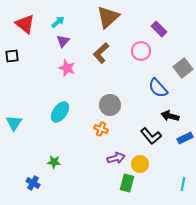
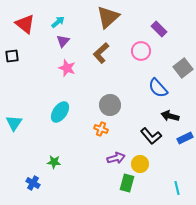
cyan line: moved 6 px left, 4 px down; rotated 24 degrees counterclockwise
